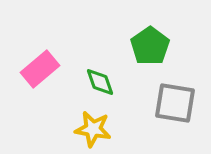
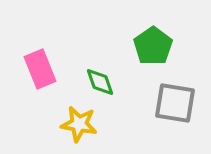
green pentagon: moved 3 px right
pink rectangle: rotated 72 degrees counterclockwise
yellow star: moved 14 px left, 5 px up
